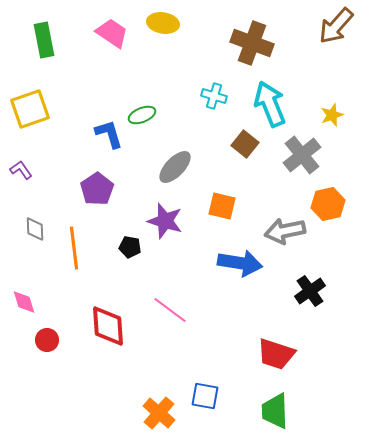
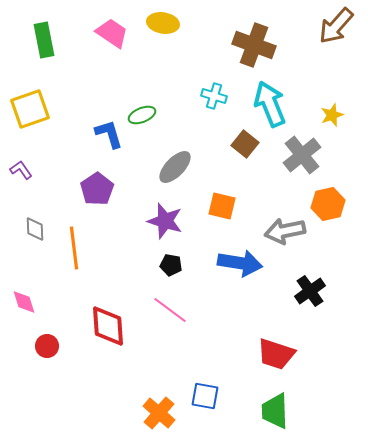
brown cross: moved 2 px right, 2 px down
black pentagon: moved 41 px right, 18 px down
red circle: moved 6 px down
